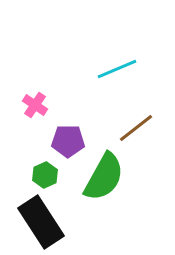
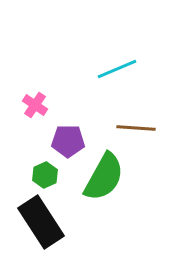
brown line: rotated 42 degrees clockwise
